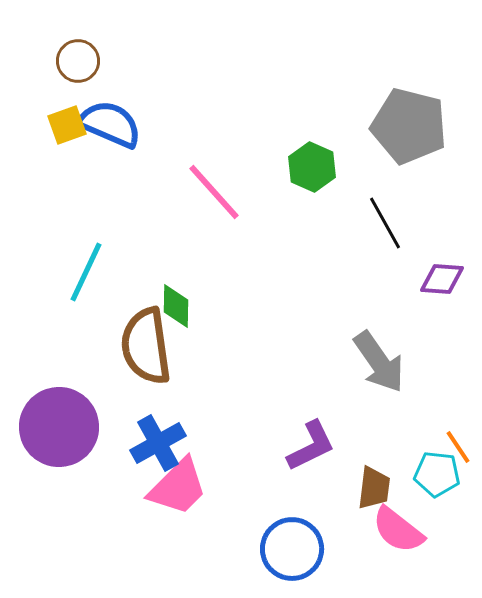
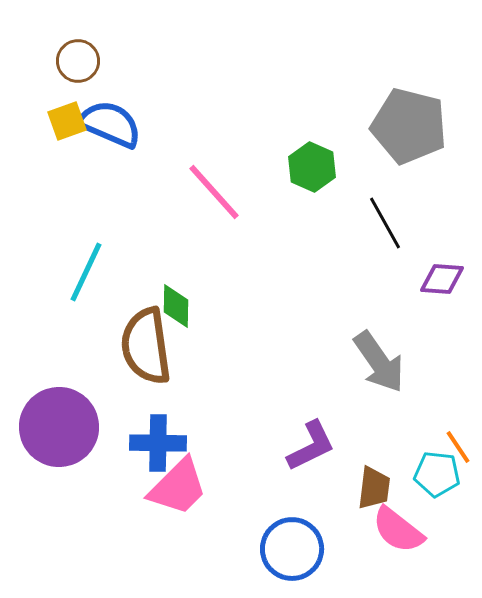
yellow square: moved 4 px up
blue cross: rotated 30 degrees clockwise
